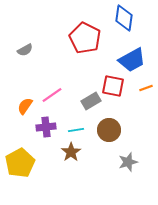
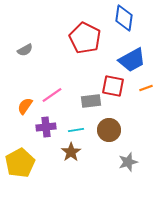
gray rectangle: rotated 24 degrees clockwise
